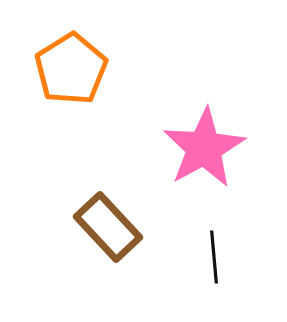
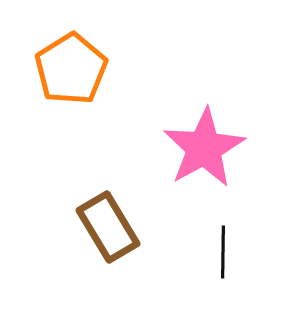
brown rectangle: rotated 12 degrees clockwise
black line: moved 9 px right, 5 px up; rotated 6 degrees clockwise
